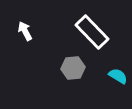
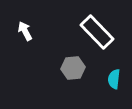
white rectangle: moved 5 px right
cyan semicircle: moved 4 px left, 3 px down; rotated 114 degrees counterclockwise
